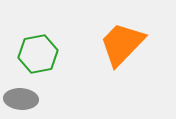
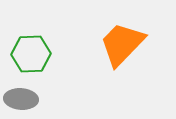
green hexagon: moved 7 px left; rotated 9 degrees clockwise
